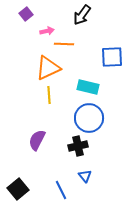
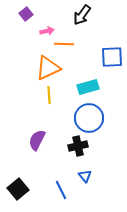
cyan rectangle: rotated 30 degrees counterclockwise
